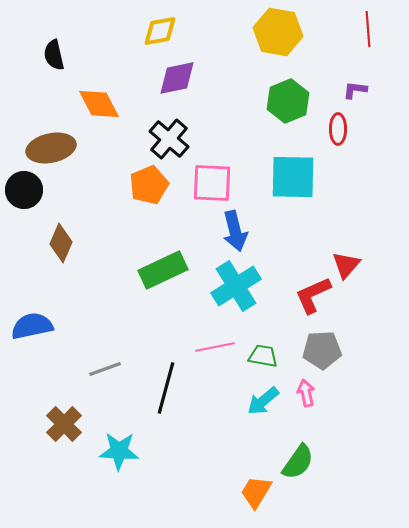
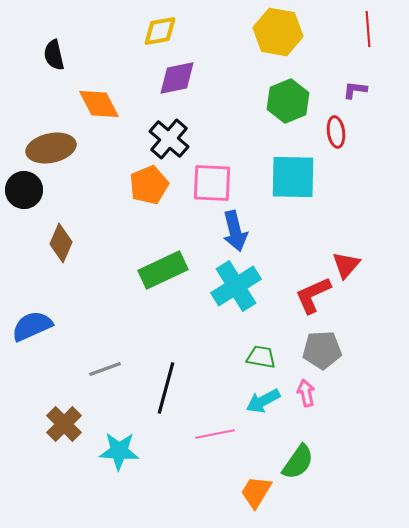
red ellipse: moved 2 px left, 3 px down; rotated 8 degrees counterclockwise
blue semicircle: rotated 12 degrees counterclockwise
pink line: moved 87 px down
green trapezoid: moved 2 px left, 1 px down
cyan arrow: rotated 12 degrees clockwise
